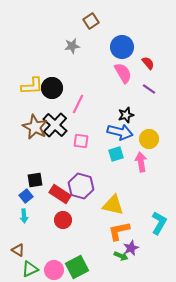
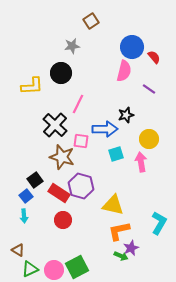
blue circle: moved 10 px right
red semicircle: moved 6 px right, 6 px up
pink semicircle: moved 1 px right, 2 px up; rotated 45 degrees clockwise
black circle: moved 9 px right, 15 px up
brown star: moved 27 px right, 30 px down; rotated 10 degrees counterclockwise
blue arrow: moved 15 px left, 3 px up; rotated 15 degrees counterclockwise
black square: rotated 28 degrees counterclockwise
red rectangle: moved 1 px left, 1 px up
